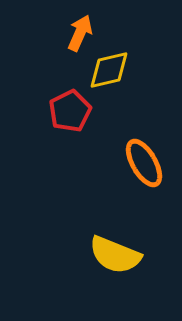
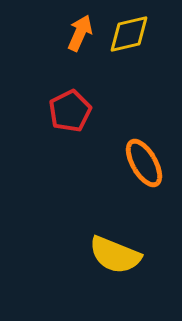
yellow diamond: moved 20 px right, 36 px up
